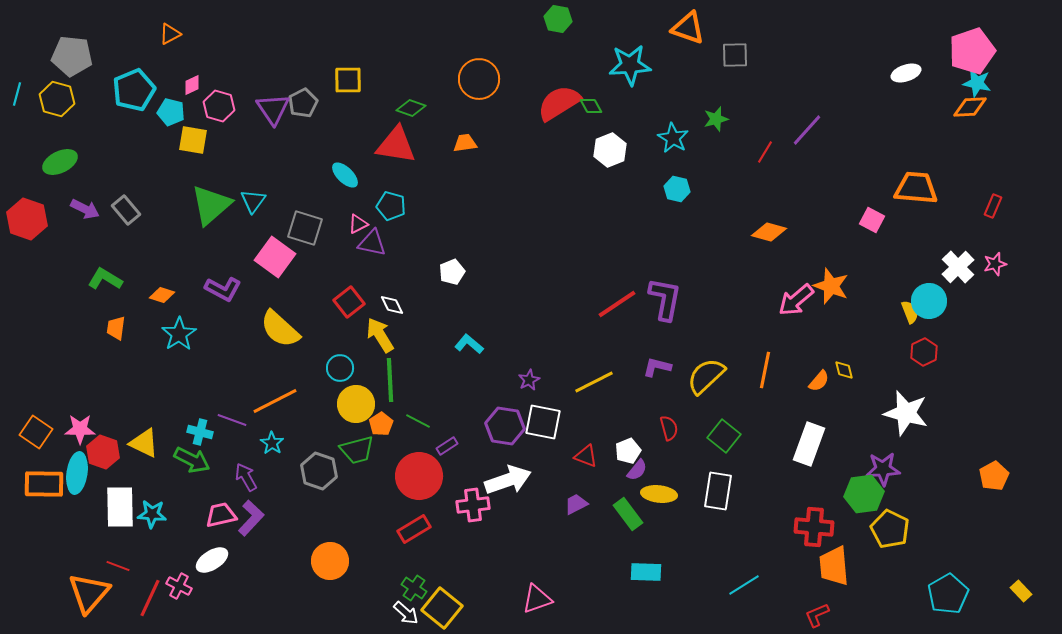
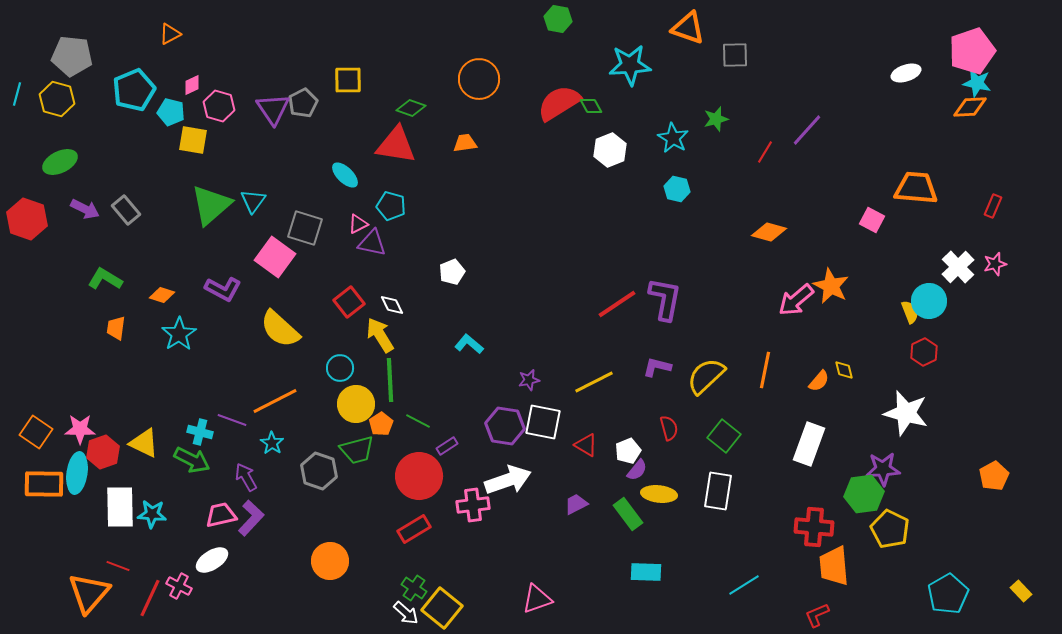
orange star at (831, 286): rotated 6 degrees clockwise
purple star at (529, 380): rotated 15 degrees clockwise
red hexagon at (103, 452): rotated 20 degrees clockwise
red triangle at (586, 456): moved 11 px up; rotated 10 degrees clockwise
